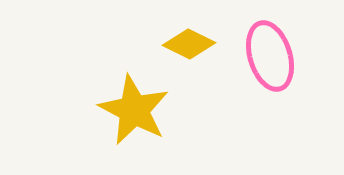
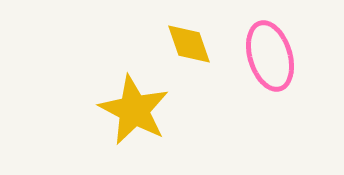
yellow diamond: rotated 45 degrees clockwise
